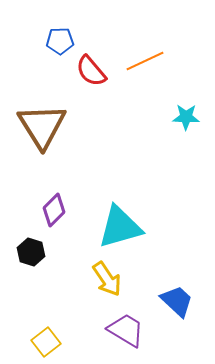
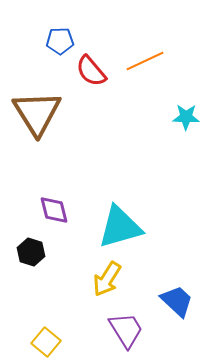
brown triangle: moved 5 px left, 13 px up
purple diamond: rotated 60 degrees counterclockwise
yellow arrow: rotated 66 degrees clockwise
purple trapezoid: rotated 27 degrees clockwise
yellow square: rotated 12 degrees counterclockwise
